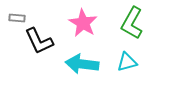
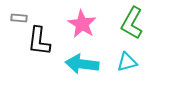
gray rectangle: moved 2 px right
pink star: moved 1 px left, 1 px down
black L-shape: rotated 32 degrees clockwise
